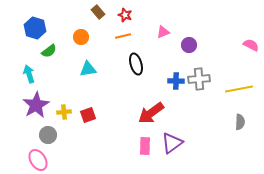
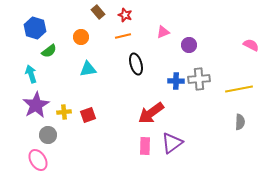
cyan arrow: moved 2 px right
